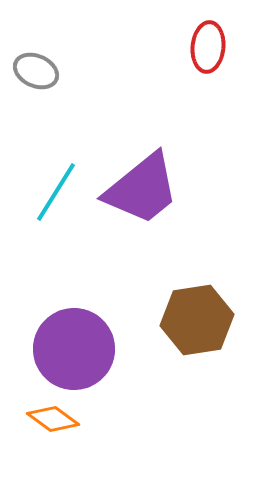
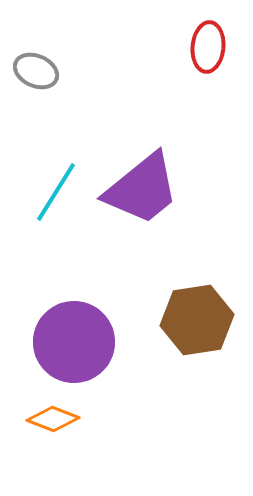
purple circle: moved 7 px up
orange diamond: rotated 15 degrees counterclockwise
